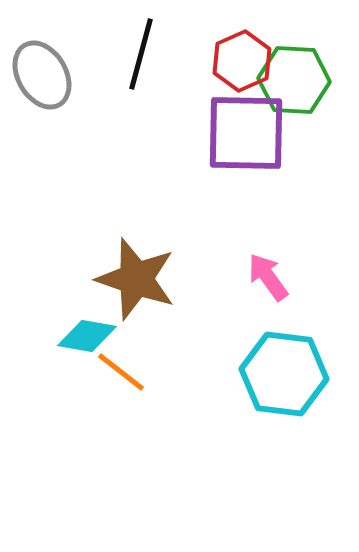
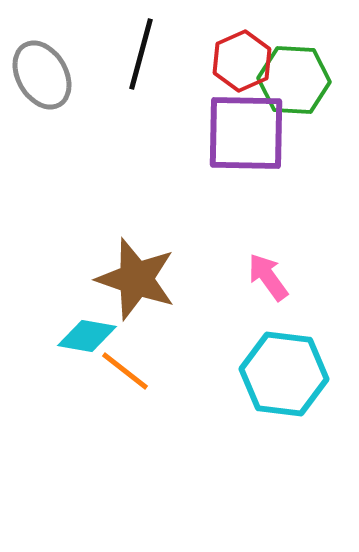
orange line: moved 4 px right, 1 px up
